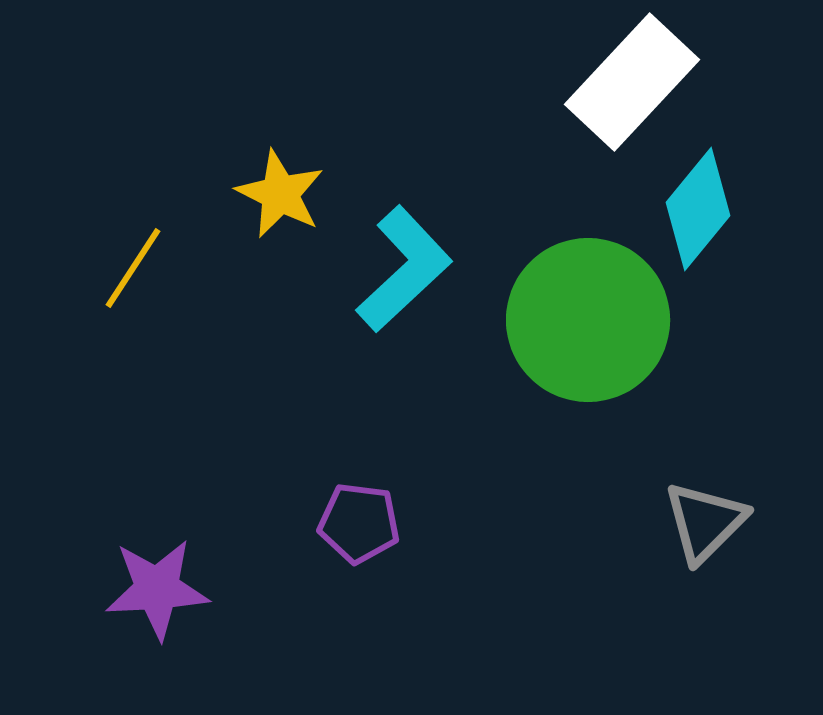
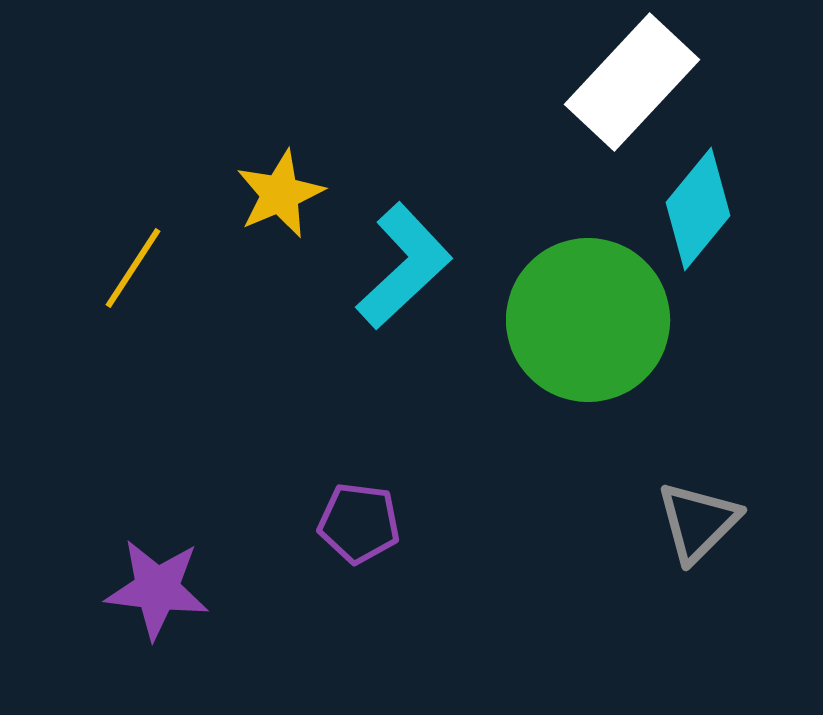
yellow star: rotated 22 degrees clockwise
cyan L-shape: moved 3 px up
gray triangle: moved 7 px left
purple star: rotated 10 degrees clockwise
